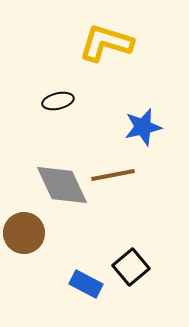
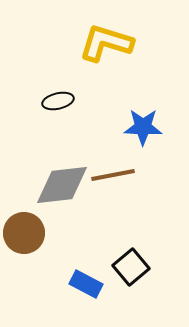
blue star: rotated 15 degrees clockwise
gray diamond: rotated 72 degrees counterclockwise
